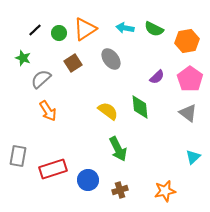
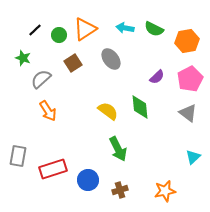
green circle: moved 2 px down
pink pentagon: rotated 10 degrees clockwise
